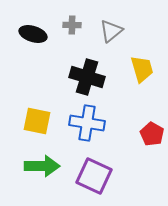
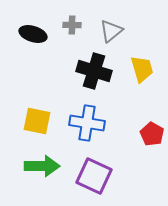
black cross: moved 7 px right, 6 px up
